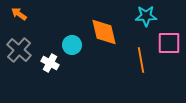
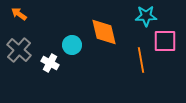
pink square: moved 4 px left, 2 px up
